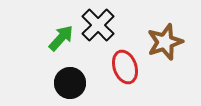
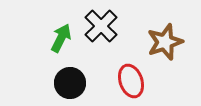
black cross: moved 3 px right, 1 px down
green arrow: rotated 16 degrees counterclockwise
red ellipse: moved 6 px right, 14 px down
